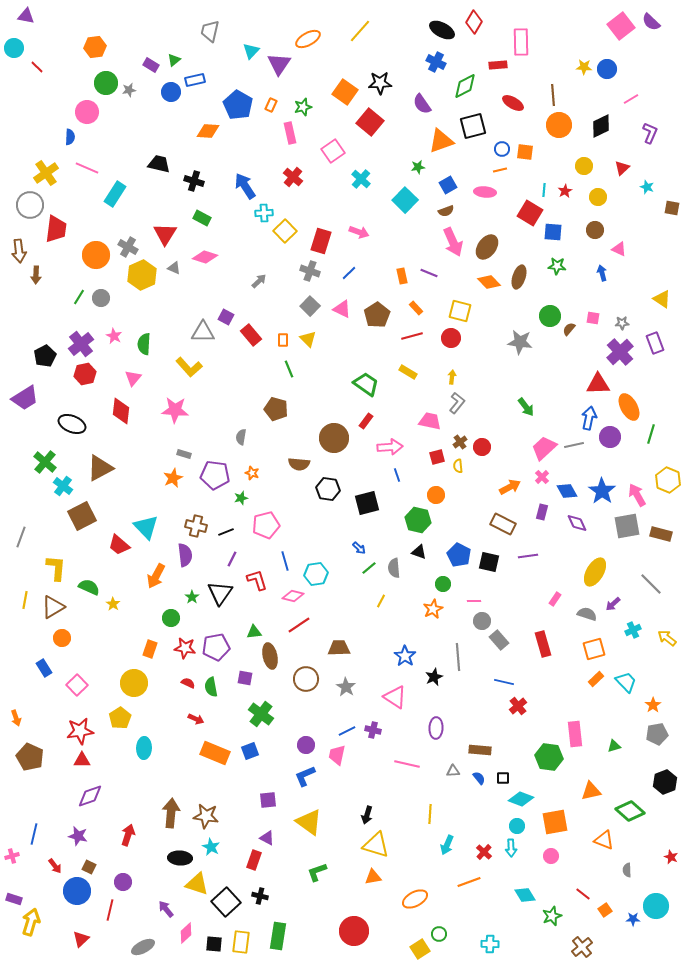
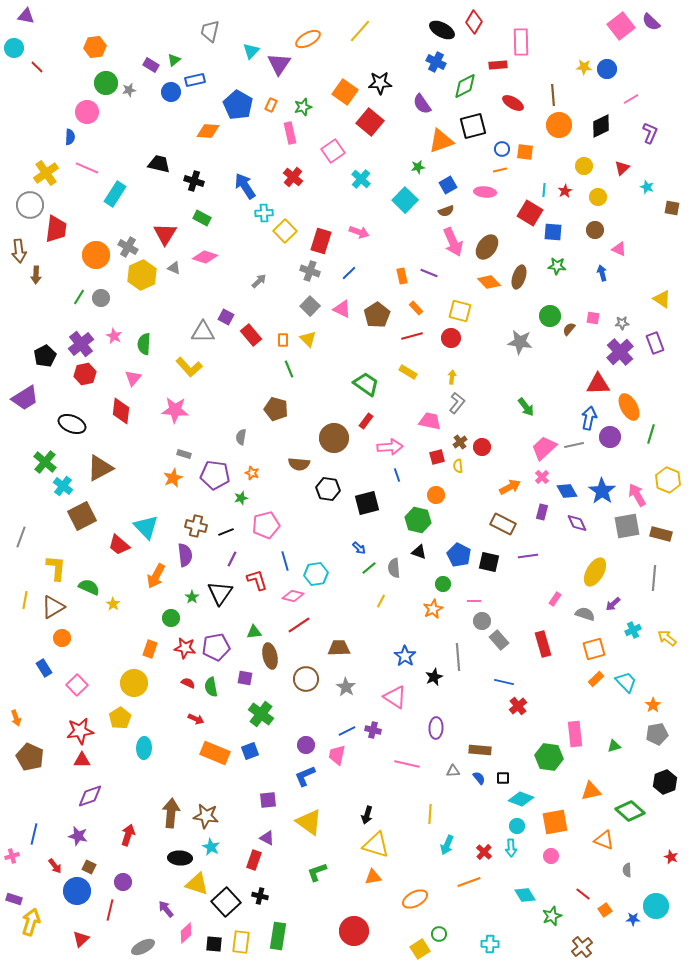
gray line at (651, 584): moved 3 px right, 6 px up; rotated 50 degrees clockwise
gray semicircle at (587, 614): moved 2 px left
